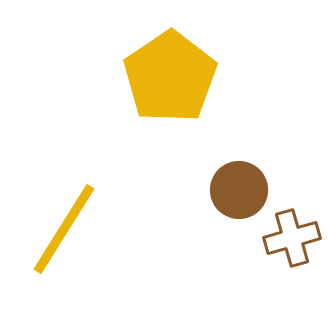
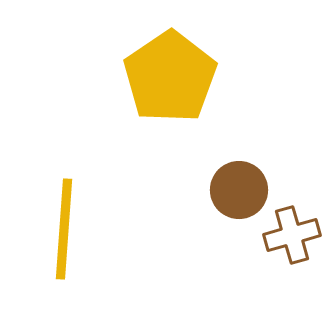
yellow line: rotated 28 degrees counterclockwise
brown cross: moved 3 px up
